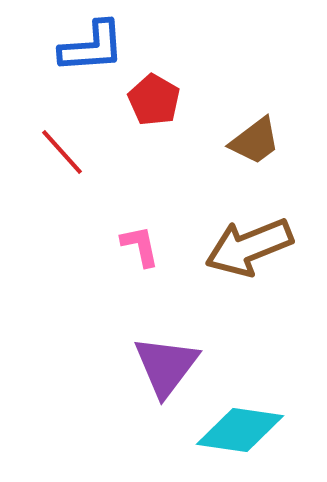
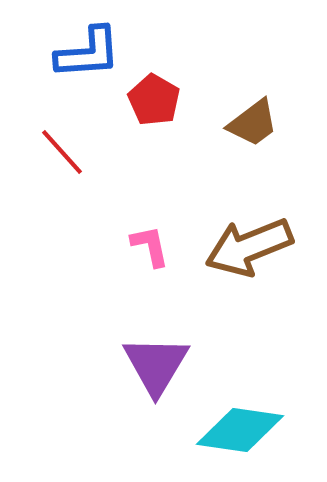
blue L-shape: moved 4 px left, 6 px down
brown trapezoid: moved 2 px left, 18 px up
pink L-shape: moved 10 px right
purple triangle: moved 10 px left, 1 px up; rotated 6 degrees counterclockwise
